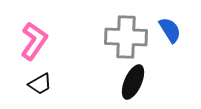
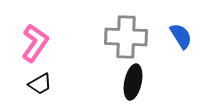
blue semicircle: moved 11 px right, 6 px down
pink L-shape: moved 1 px right, 2 px down
black ellipse: rotated 12 degrees counterclockwise
